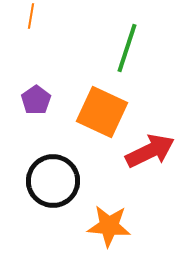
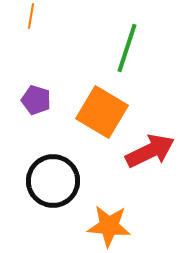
purple pentagon: rotated 20 degrees counterclockwise
orange square: rotated 6 degrees clockwise
